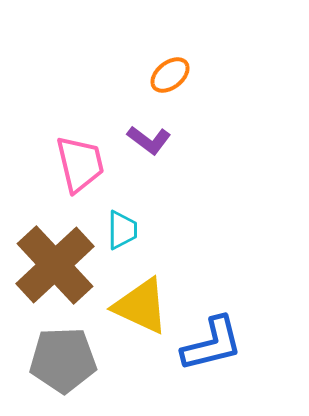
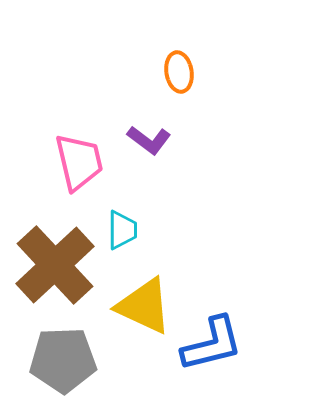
orange ellipse: moved 9 px right, 3 px up; rotated 60 degrees counterclockwise
pink trapezoid: moved 1 px left, 2 px up
yellow triangle: moved 3 px right
